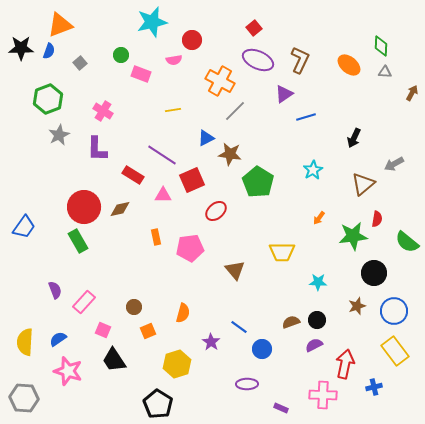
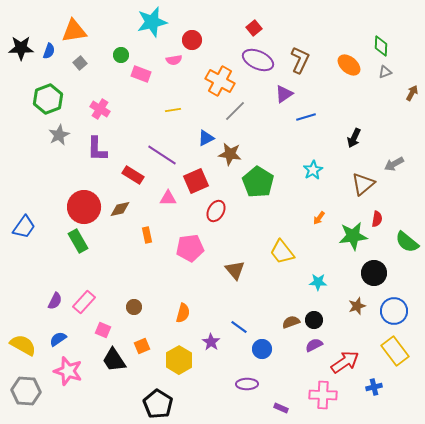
orange triangle at (60, 25): moved 14 px right, 6 px down; rotated 12 degrees clockwise
gray triangle at (385, 72): rotated 24 degrees counterclockwise
pink cross at (103, 111): moved 3 px left, 2 px up
red square at (192, 180): moved 4 px right, 1 px down
pink triangle at (163, 195): moved 5 px right, 3 px down
red ellipse at (216, 211): rotated 20 degrees counterclockwise
orange rectangle at (156, 237): moved 9 px left, 2 px up
yellow trapezoid at (282, 252): rotated 52 degrees clockwise
purple semicircle at (55, 290): moved 11 px down; rotated 48 degrees clockwise
black circle at (317, 320): moved 3 px left
orange square at (148, 331): moved 6 px left, 15 px down
yellow semicircle at (25, 342): moved 2 px left, 3 px down; rotated 116 degrees clockwise
yellow hexagon at (177, 364): moved 2 px right, 4 px up; rotated 12 degrees counterclockwise
red arrow at (345, 364): moved 2 px up; rotated 44 degrees clockwise
gray hexagon at (24, 398): moved 2 px right, 7 px up
